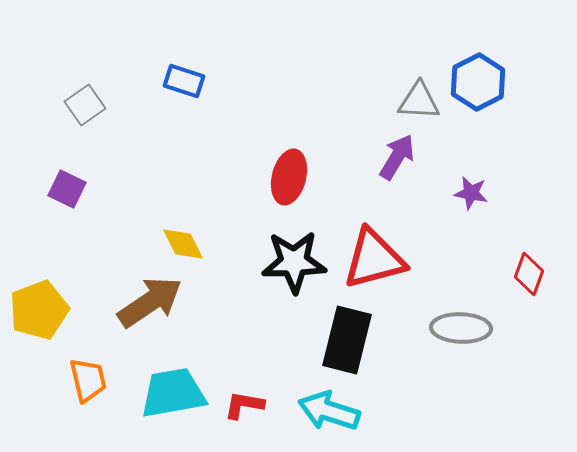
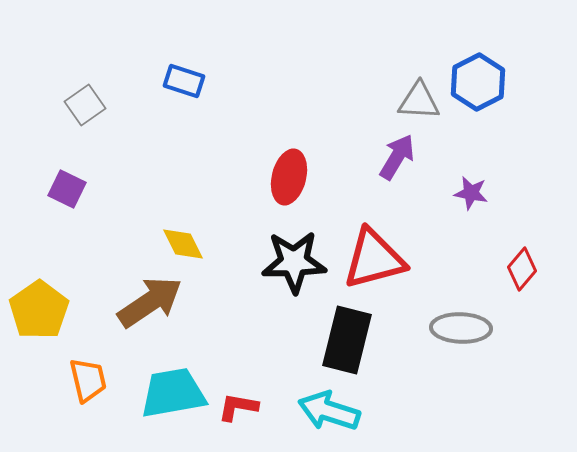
red diamond: moved 7 px left, 5 px up; rotated 21 degrees clockwise
yellow pentagon: rotated 14 degrees counterclockwise
red L-shape: moved 6 px left, 2 px down
